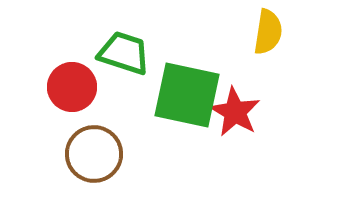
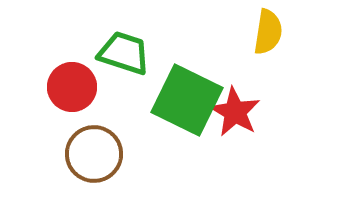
green square: moved 5 px down; rotated 14 degrees clockwise
